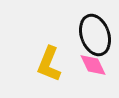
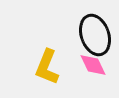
yellow L-shape: moved 2 px left, 3 px down
